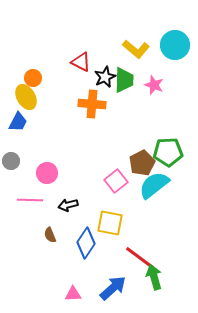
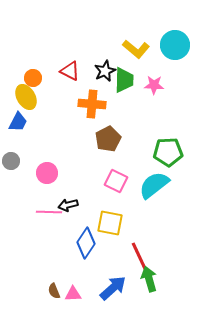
red triangle: moved 11 px left, 9 px down
black star: moved 6 px up
pink star: rotated 18 degrees counterclockwise
brown pentagon: moved 34 px left, 24 px up
pink square: rotated 25 degrees counterclockwise
pink line: moved 19 px right, 12 px down
brown semicircle: moved 4 px right, 56 px down
red line: rotated 28 degrees clockwise
green arrow: moved 5 px left, 2 px down
